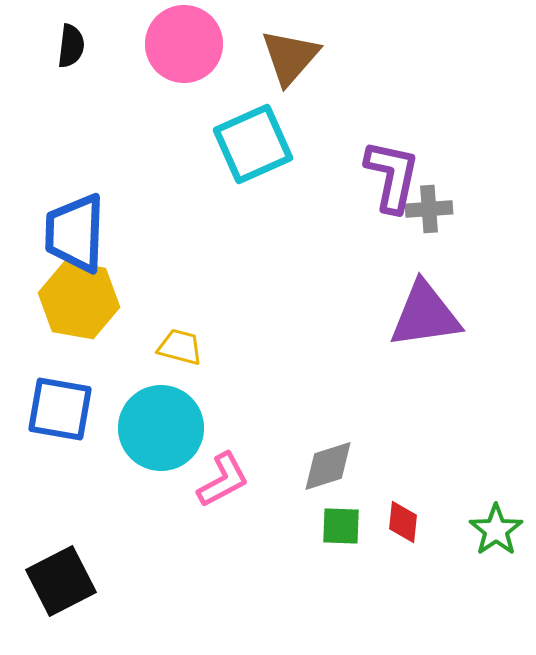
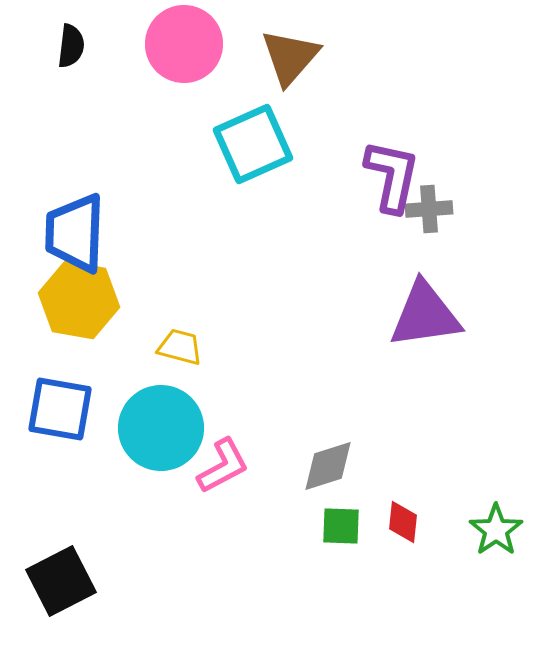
pink L-shape: moved 14 px up
